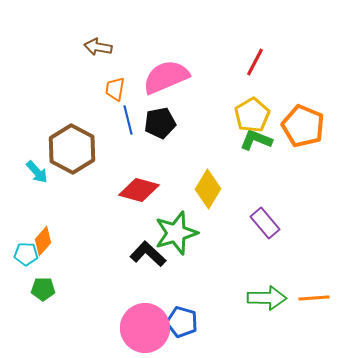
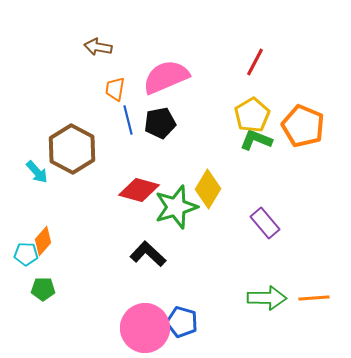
green star: moved 26 px up
